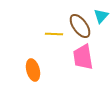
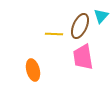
brown ellipse: rotated 60 degrees clockwise
